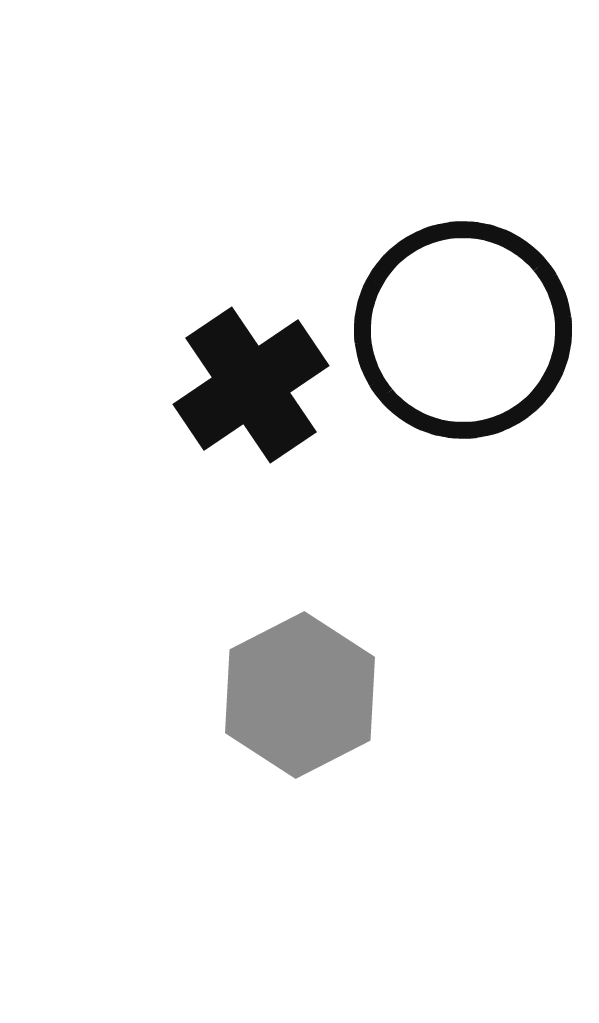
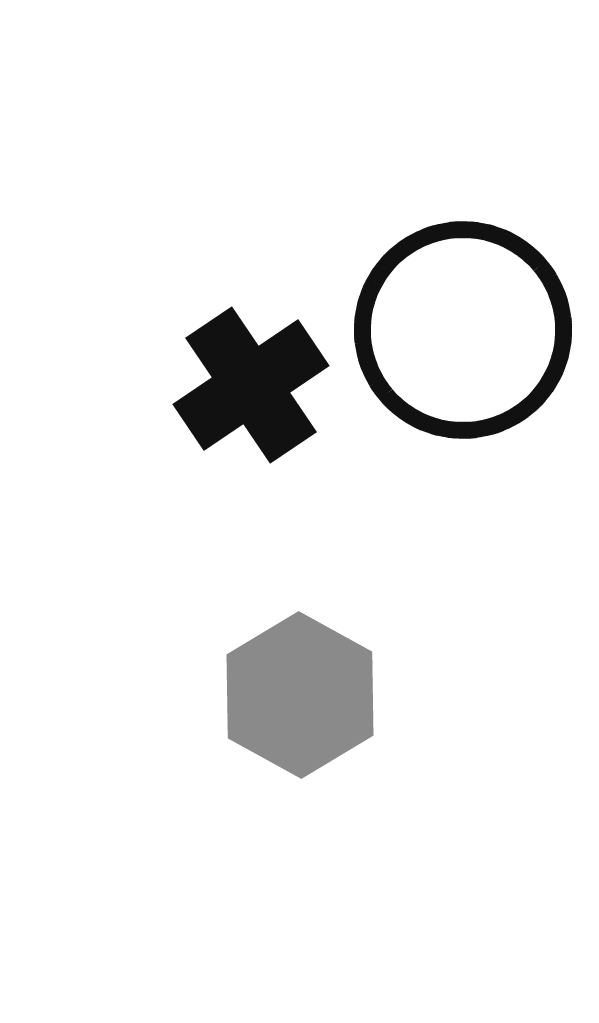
gray hexagon: rotated 4 degrees counterclockwise
